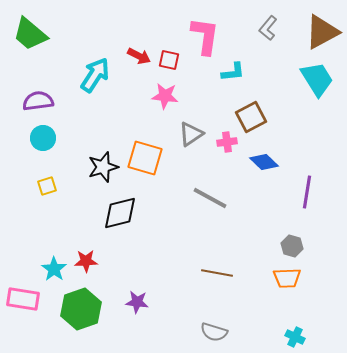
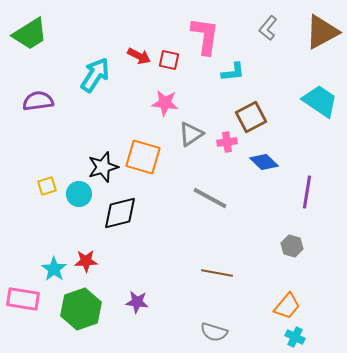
green trapezoid: rotated 72 degrees counterclockwise
cyan trapezoid: moved 3 px right, 22 px down; rotated 24 degrees counterclockwise
pink star: moved 7 px down
cyan circle: moved 36 px right, 56 px down
orange square: moved 2 px left, 1 px up
orange trapezoid: moved 28 px down; rotated 48 degrees counterclockwise
